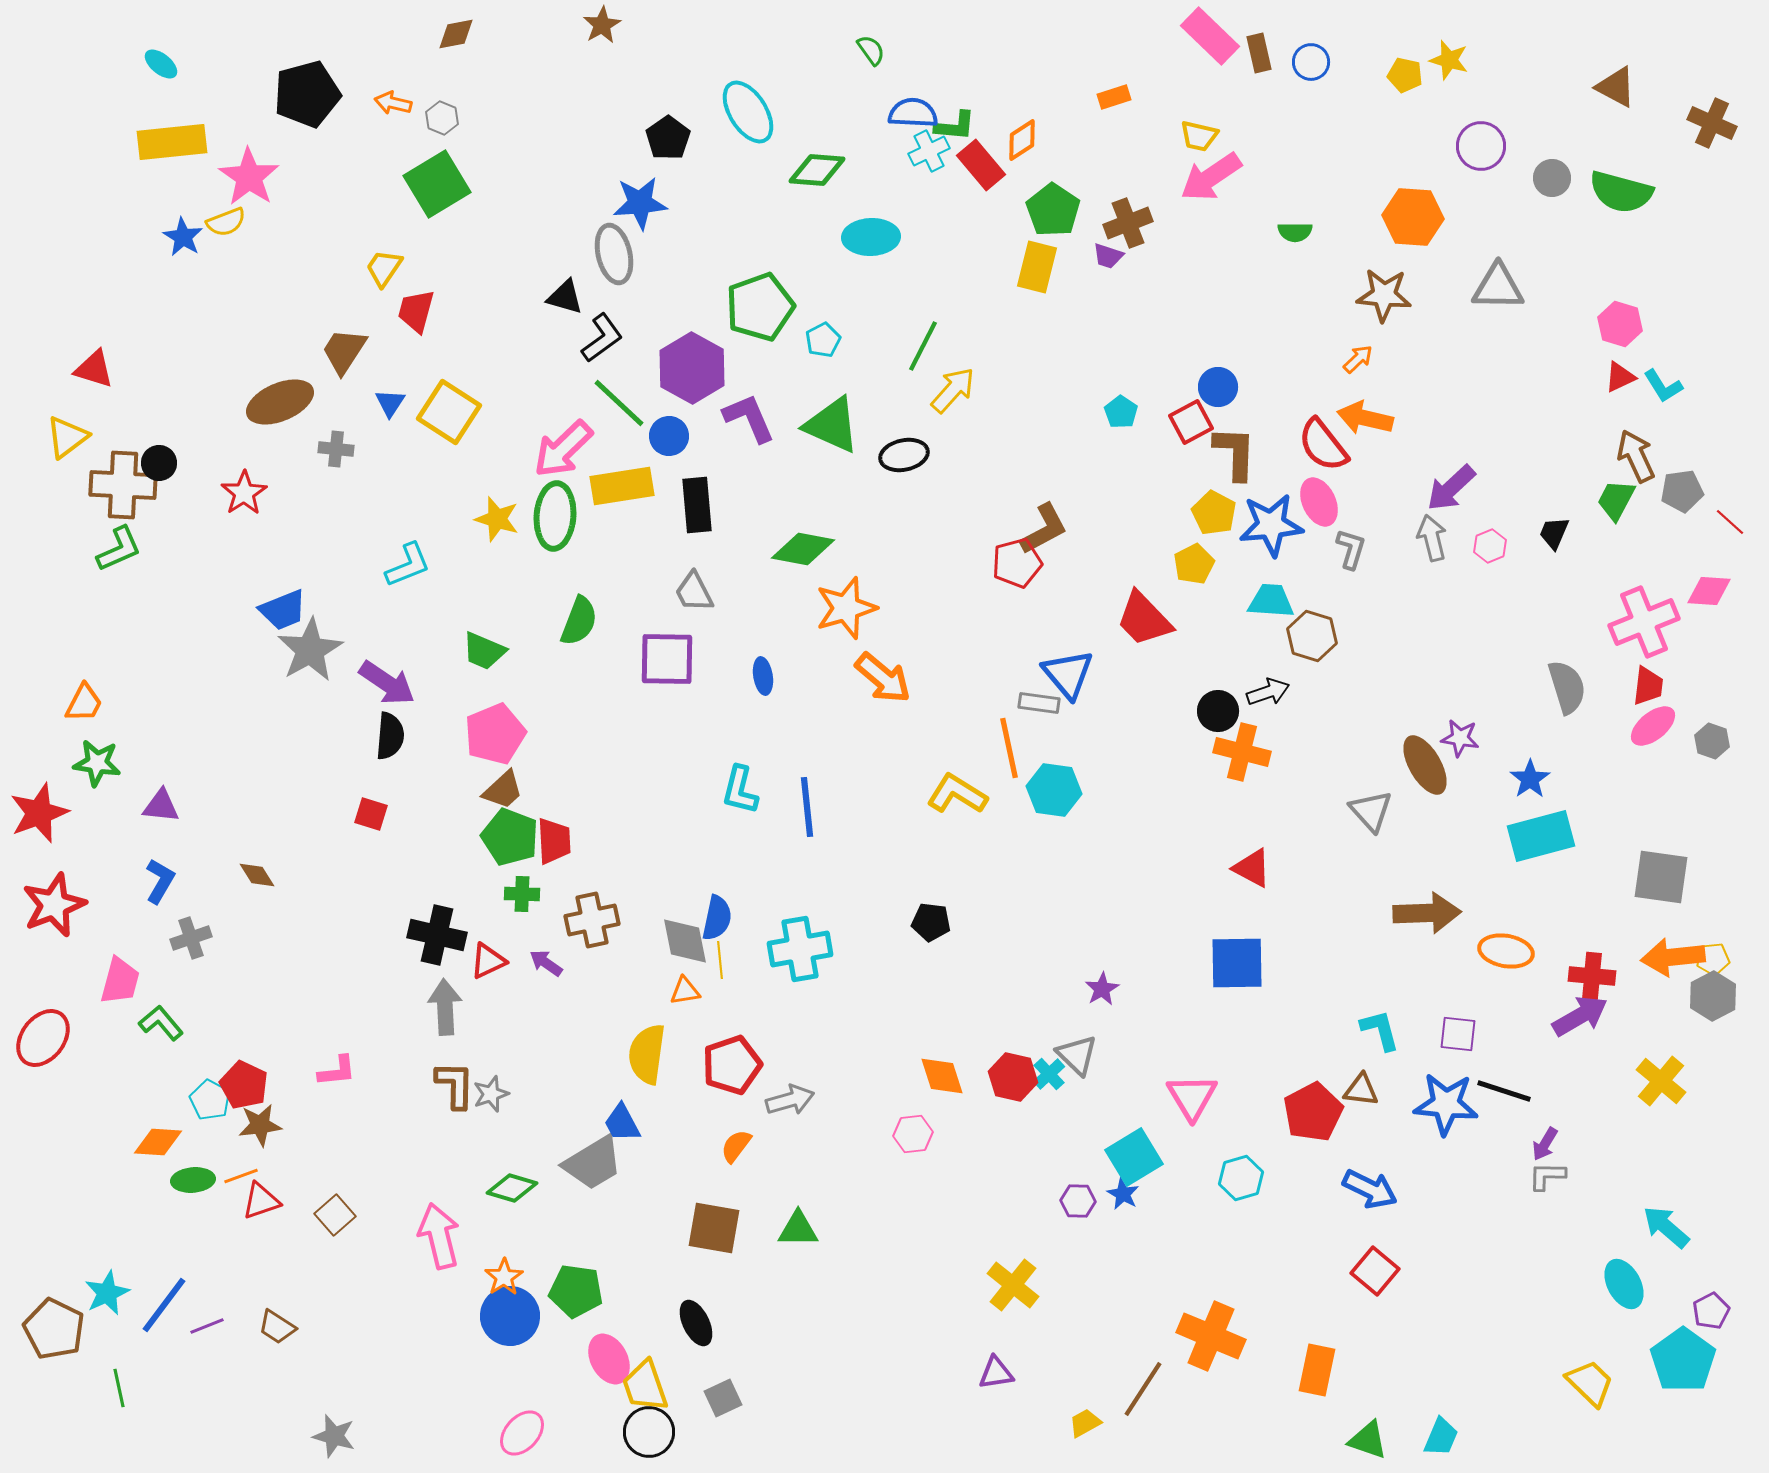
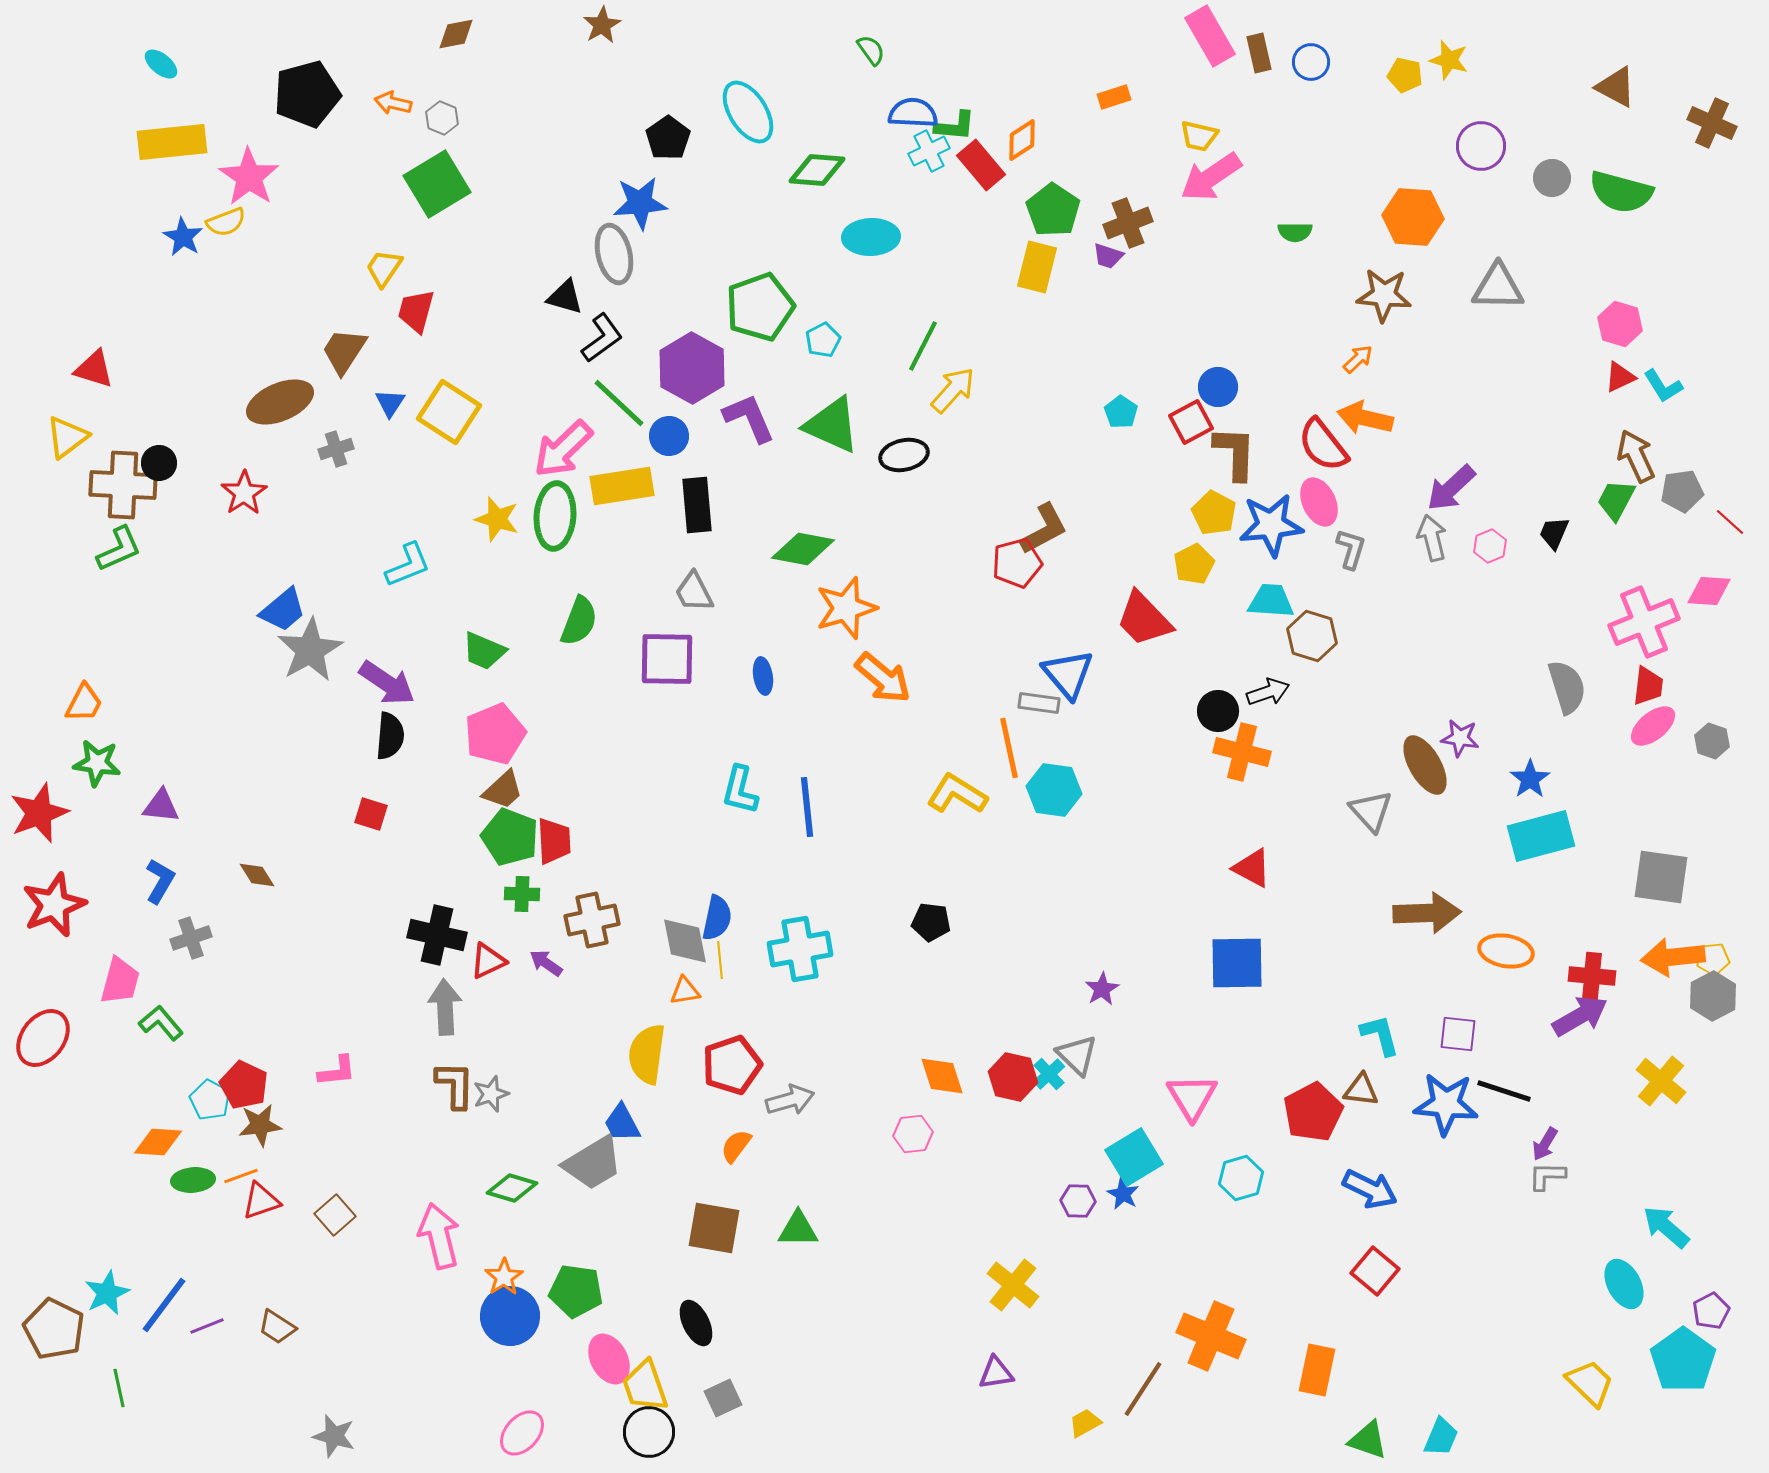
pink rectangle at (1210, 36): rotated 16 degrees clockwise
gray cross at (336, 449): rotated 24 degrees counterclockwise
blue trapezoid at (283, 610): rotated 18 degrees counterclockwise
cyan L-shape at (1380, 1030): moved 5 px down
